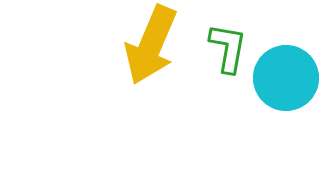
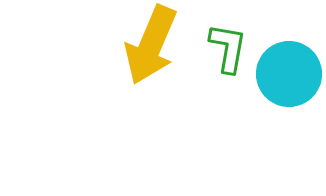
cyan circle: moved 3 px right, 4 px up
